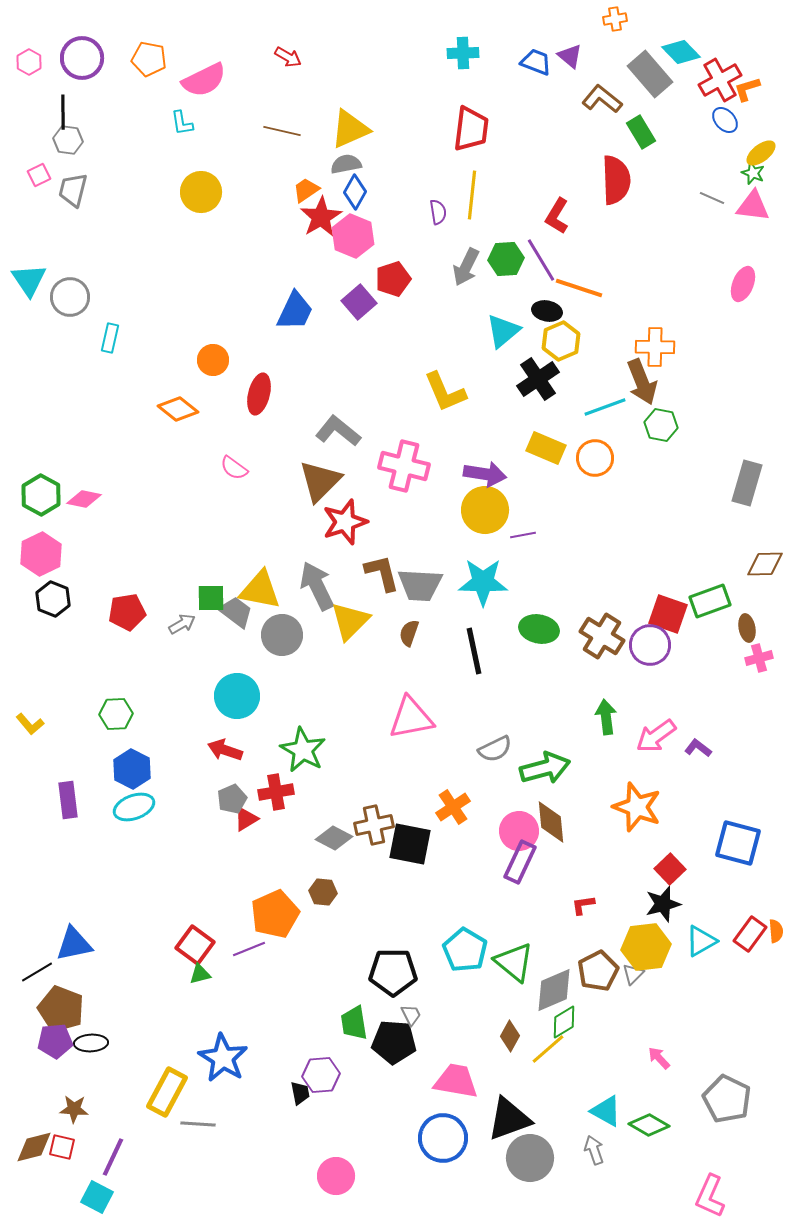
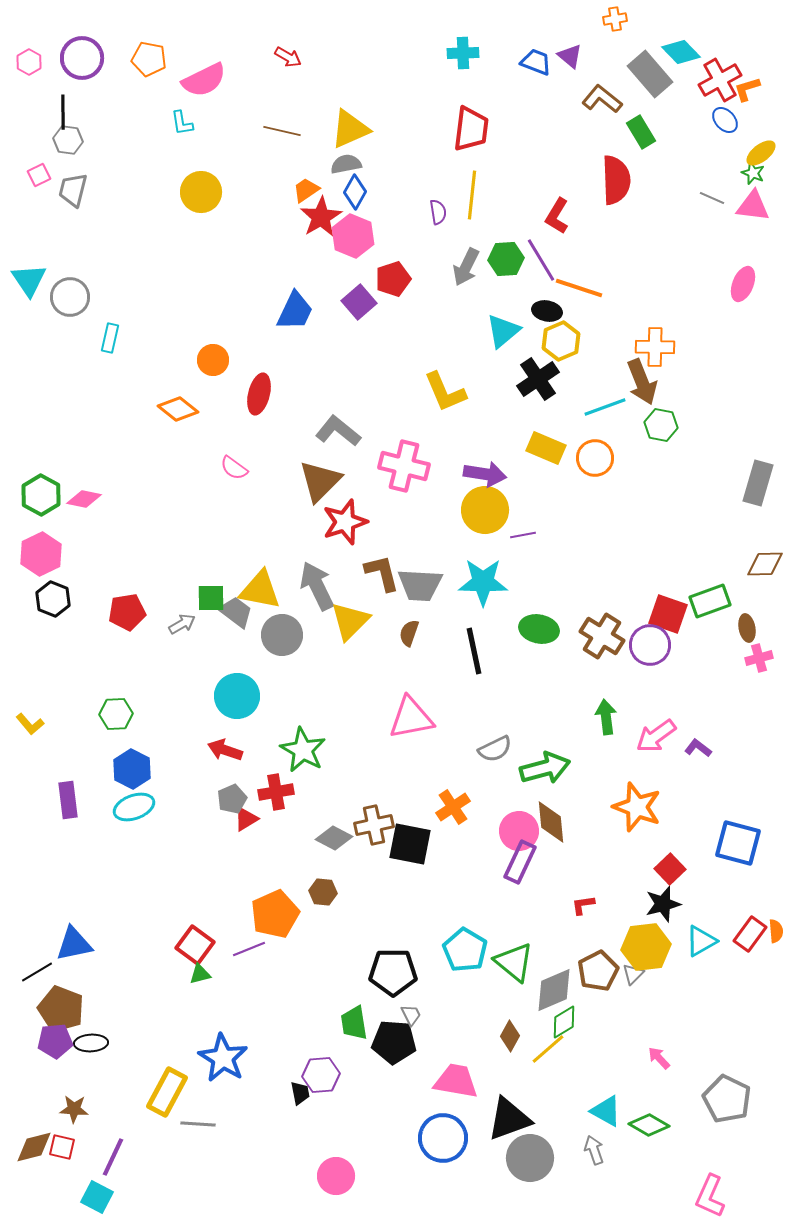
gray rectangle at (747, 483): moved 11 px right
